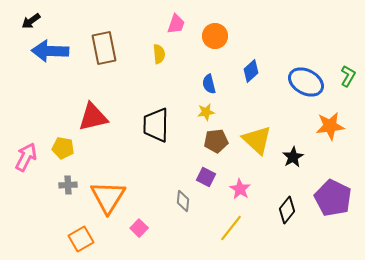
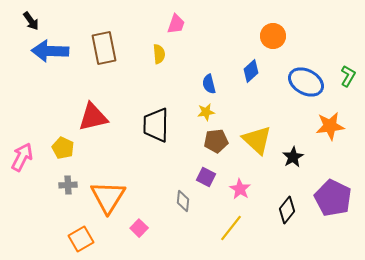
black arrow: rotated 90 degrees counterclockwise
orange circle: moved 58 px right
yellow pentagon: rotated 15 degrees clockwise
pink arrow: moved 4 px left
